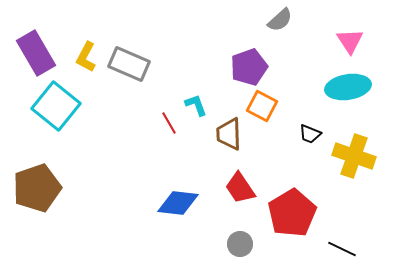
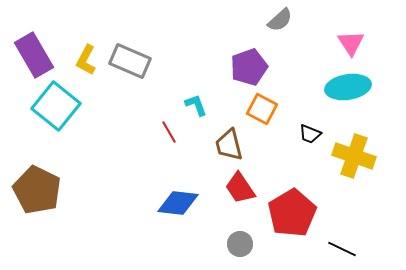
pink triangle: moved 1 px right, 2 px down
purple rectangle: moved 2 px left, 2 px down
yellow L-shape: moved 3 px down
gray rectangle: moved 1 px right, 3 px up
orange square: moved 3 px down
red line: moved 9 px down
brown trapezoid: moved 11 px down; rotated 12 degrees counterclockwise
brown pentagon: moved 2 px down; rotated 27 degrees counterclockwise
